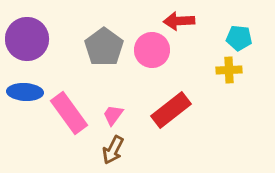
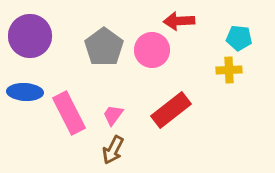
purple circle: moved 3 px right, 3 px up
pink rectangle: rotated 9 degrees clockwise
